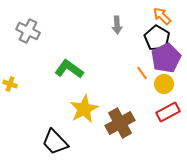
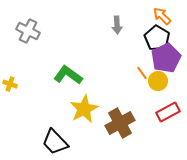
green L-shape: moved 1 px left, 6 px down
yellow circle: moved 6 px left, 3 px up
